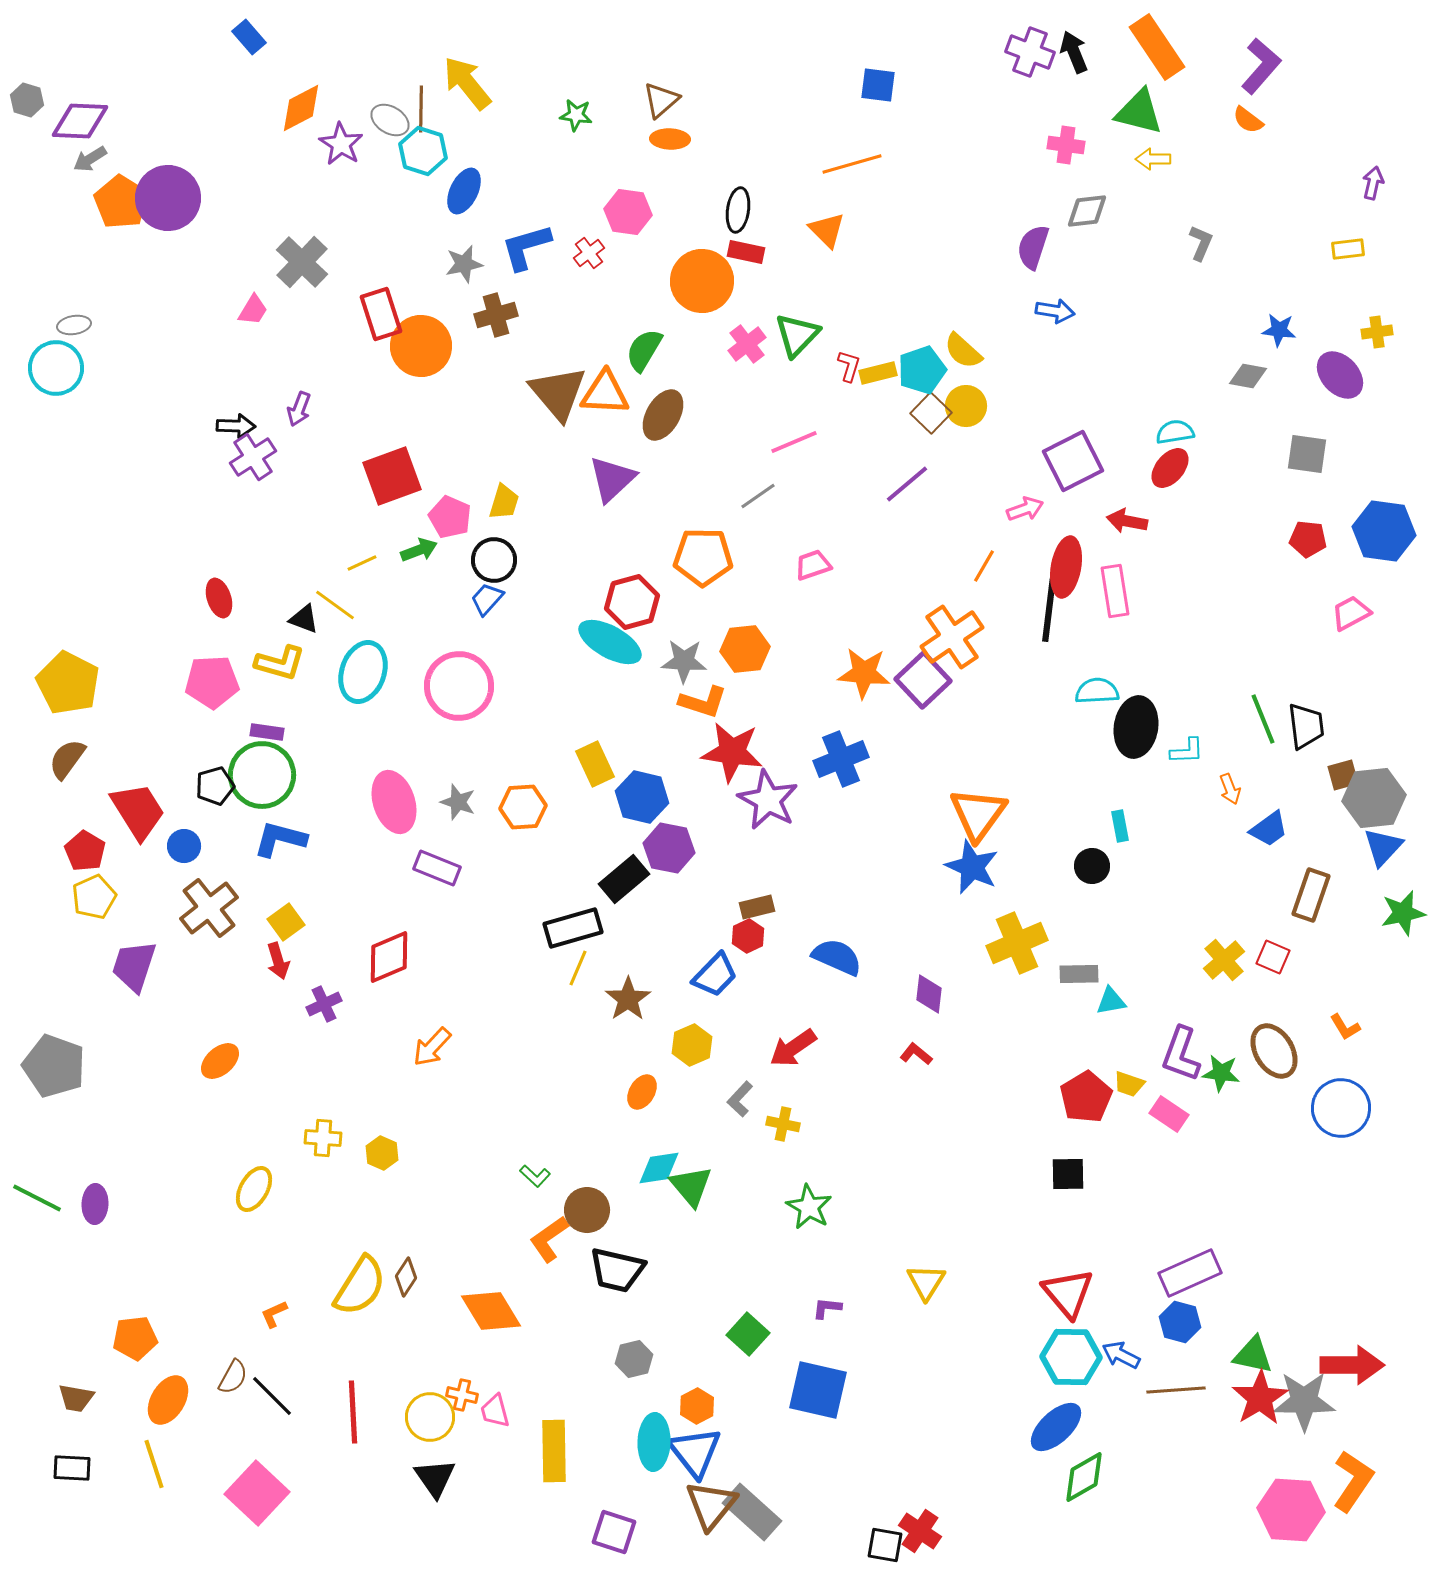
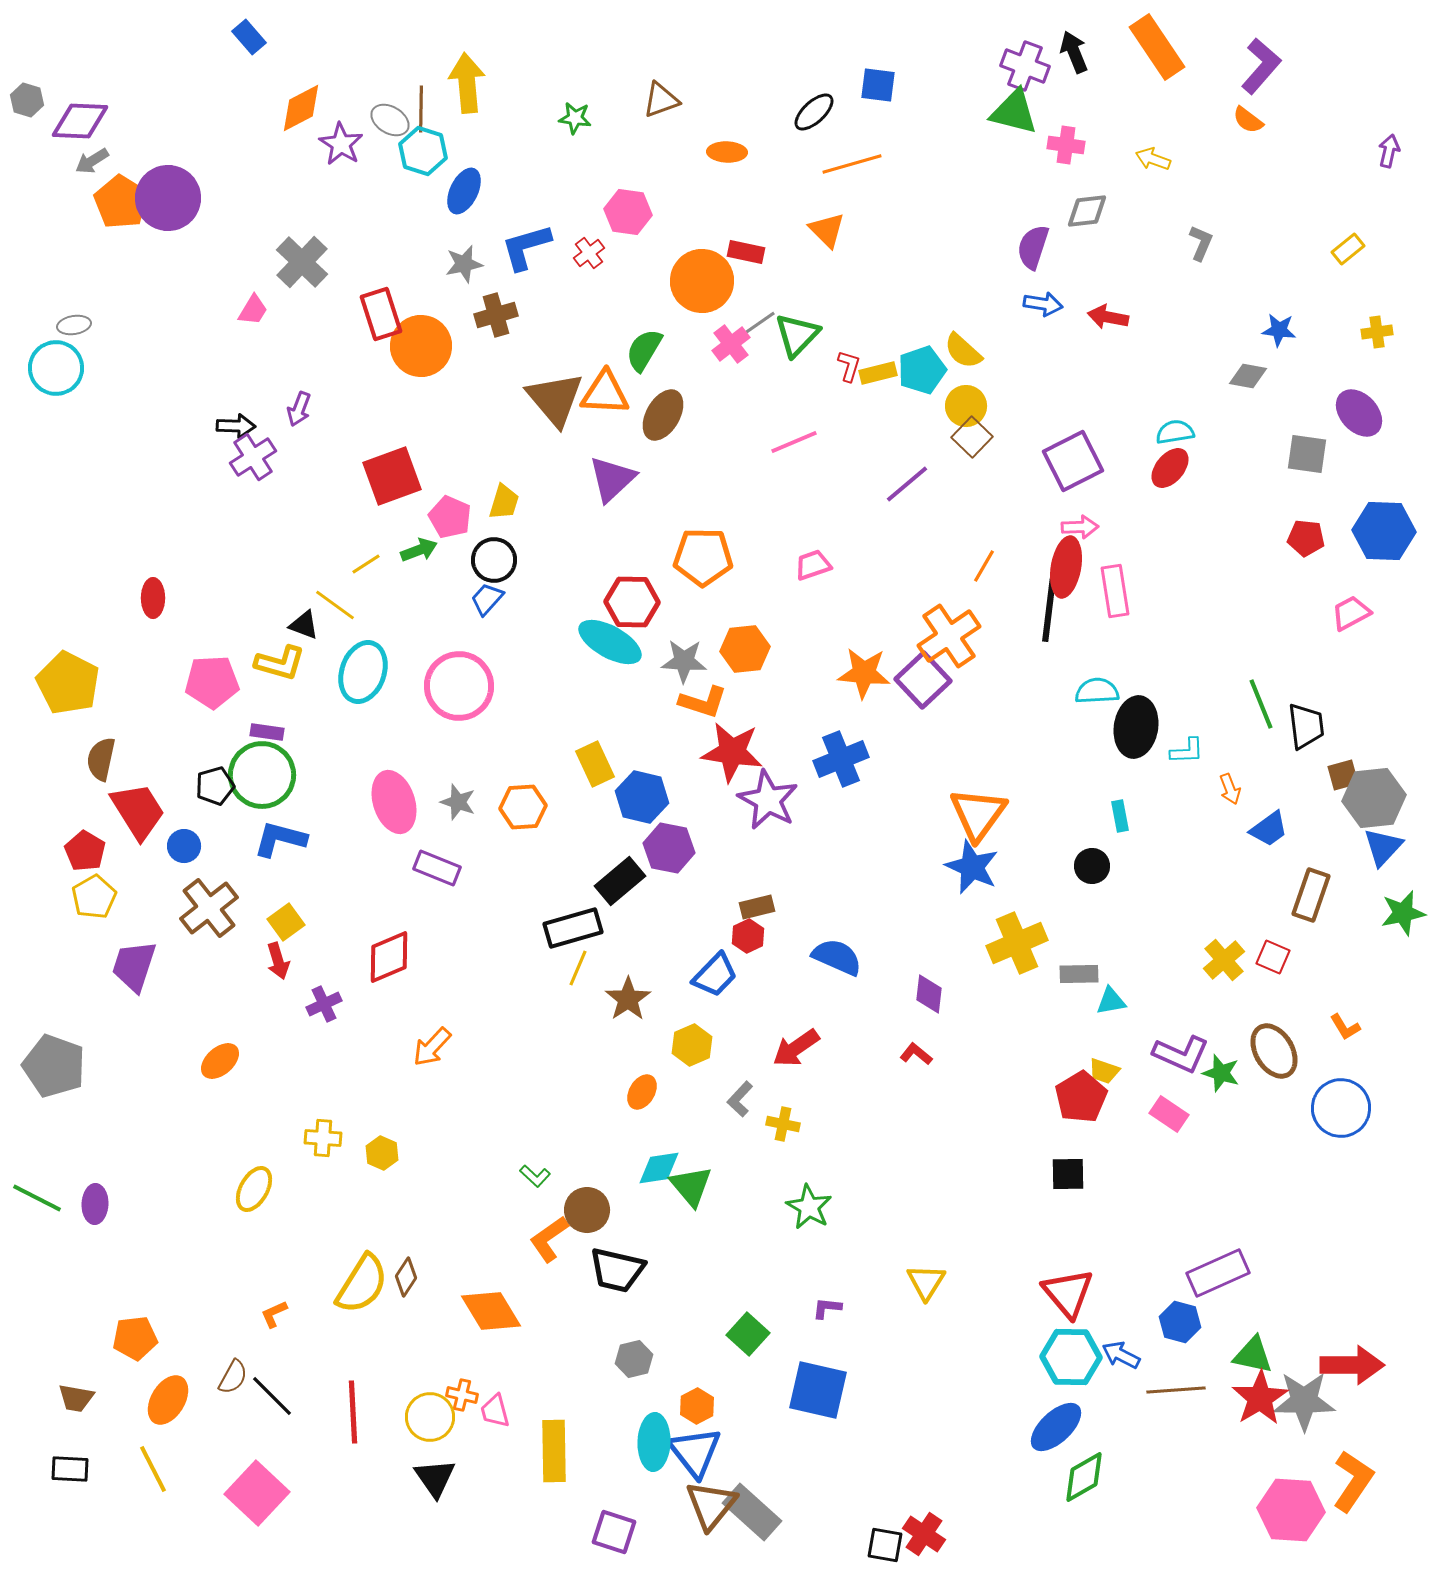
purple cross at (1030, 52): moved 5 px left, 14 px down
yellow arrow at (467, 83): rotated 34 degrees clockwise
brown triangle at (661, 100): rotated 21 degrees clockwise
green triangle at (1139, 112): moved 125 px left
green star at (576, 115): moved 1 px left, 3 px down
orange ellipse at (670, 139): moved 57 px right, 13 px down
gray arrow at (90, 159): moved 2 px right, 2 px down
yellow arrow at (1153, 159): rotated 20 degrees clockwise
purple arrow at (1373, 183): moved 16 px right, 32 px up
black ellipse at (738, 210): moved 76 px right, 98 px up; rotated 39 degrees clockwise
yellow rectangle at (1348, 249): rotated 32 degrees counterclockwise
blue arrow at (1055, 311): moved 12 px left, 7 px up
pink cross at (747, 344): moved 16 px left
purple ellipse at (1340, 375): moved 19 px right, 38 px down
brown triangle at (558, 393): moved 3 px left, 6 px down
brown square at (931, 413): moved 41 px right, 24 px down
gray line at (758, 496): moved 172 px up
pink arrow at (1025, 509): moved 55 px right, 18 px down; rotated 18 degrees clockwise
red arrow at (1127, 521): moved 19 px left, 204 px up
blue hexagon at (1384, 531): rotated 6 degrees counterclockwise
red pentagon at (1308, 539): moved 2 px left, 1 px up
yellow line at (362, 563): moved 4 px right, 1 px down; rotated 8 degrees counterclockwise
red ellipse at (219, 598): moved 66 px left; rotated 18 degrees clockwise
red hexagon at (632, 602): rotated 16 degrees clockwise
black triangle at (304, 619): moved 6 px down
orange cross at (952, 637): moved 3 px left, 1 px up
green line at (1263, 719): moved 2 px left, 15 px up
brown semicircle at (67, 759): moved 34 px right; rotated 24 degrees counterclockwise
cyan rectangle at (1120, 826): moved 10 px up
black rectangle at (624, 879): moved 4 px left, 2 px down
yellow pentagon at (94, 897): rotated 6 degrees counterclockwise
red arrow at (793, 1048): moved 3 px right
purple L-shape at (1181, 1054): rotated 86 degrees counterclockwise
green star at (1221, 1073): rotated 9 degrees clockwise
yellow trapezoid at (1129, 1084): moved 25 px left, 13 px up
red pentagon at (1086, 1097): moved 5 px left
purple rectangle at (1190, 1273): moved 28 px right
yellow semicircle at (360, 1286): moved 2 px right, 2 px up
yellow line at (154, 1464): moved 1 px left, 5 px down; rotated 9 degrees counterclockwise
black rectangle at (72, 1468): moved 2 px left, 1 px down
red cross at (920, 1531): moved 4 px right, 3 px down
